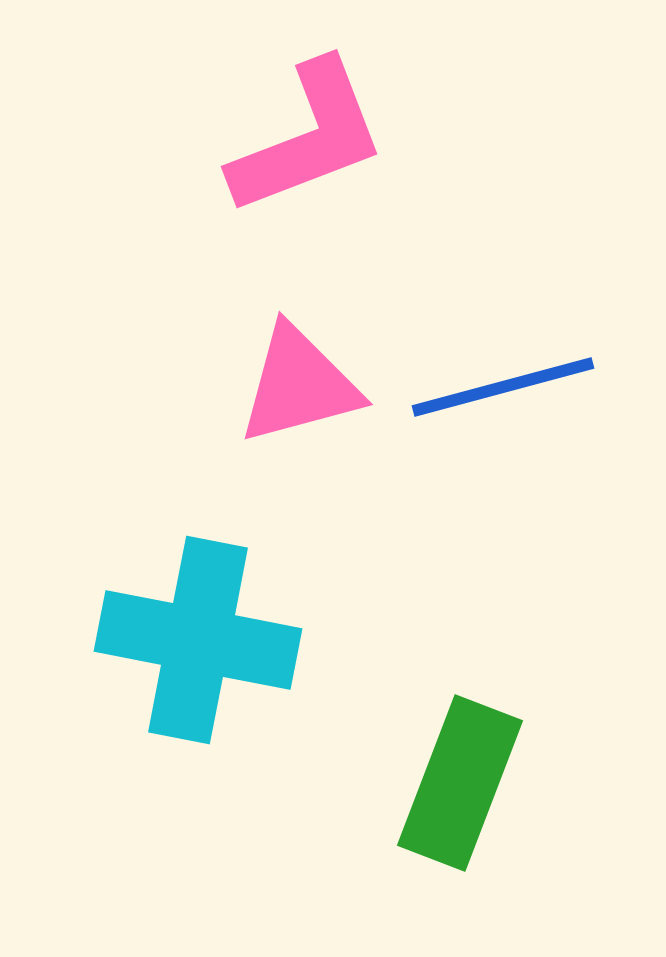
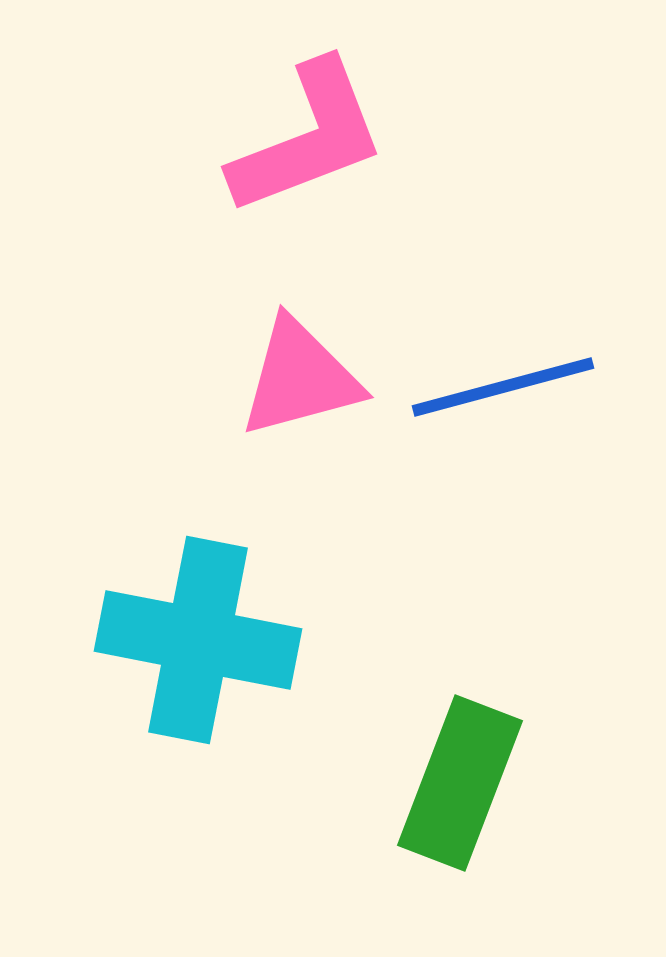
pink triangle: moved 1 px right, 7 px up
